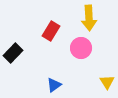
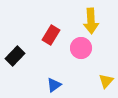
yellow arrow: moved 2 px right, 3 px down
red rectangle: moved 4 px down
black rectangle: moved 2 px right, 3 px down
yellow triangle: moved 1 px left, 1 px up; rotated 14 degrees clockwise
